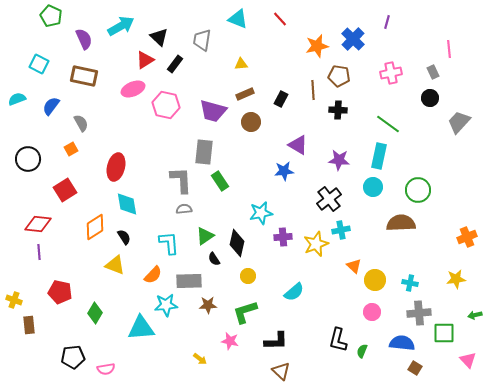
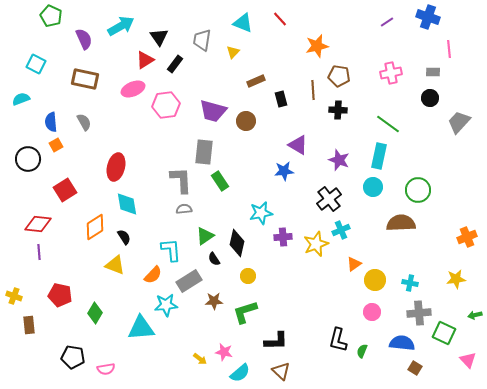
cyan triangle at (238, 19): moved 5 px right, 4 px down
purple line at (387, 22): rotated 40 degrees clockwise
black triangle at (159, 37): rotated 12 degrees clockwise
blue cross at (353, 39): moved 75 px right, 22 px up; rotated 25 degrees counterclockwise
cyan square at (39, 64): moved 3 px left
yellow triangle at (241, 64): moved 8 px left, 12 px up; rotated 40 degrees counterclockwise
gray rectangle at (433, 72): rotated 64 degrees counterclockwise
brown rectangle at (84, 76): moved 1 px right, 3 px down
brown rectangle at (245, 94): moved 11 px right, 13 px up
cyan semicircle at (17, 99): moved 4 px right
black rectangle at (281, 99): rotated 42 degrees counterclockwise
pink hexagon at (166, 105): rotated 20 degrees counterclockwise
blue semicircle at (51, 106): moved 16 px down; rotated 42 degrees counterclockwise
brown circle at (251, 122): moved 5 px left, 1 px up
gray semicircle at (81, 123): moved 3 px right, 1 px up
orange square at (71, 149): moved 15 px left, 4 px up
purple star at (339, 160): rotated 15 degrees clockwise
cyan cross at (341, 230): rotated 12 degrees counterclockwise
cyan L-shape at (169, 243): moved 2 px right, 7 px down
orange triangle at (354, 266): moved 2 px up; rotated 42 degrees clockwise
gray rectangle at (189, 281): rotated 30 degrees counterclockwise
red pentagon at (60, 292): moved 3 px down
cyan semicircle at (294, 292): moved 54 px left, 81 px down
yellow cross at (14, 300): moved 4 px up
brown star at (208, 305): moved 6 px right, 4 px up
green square at (444, 333): rotated 25 degrees clockwise
pink star at (230, 341): moved 6 px left, 11 px down
black pentagon at (73, 357): rotated 15 degrees clockwise
